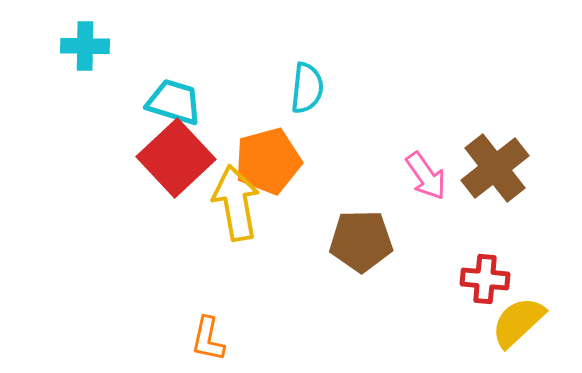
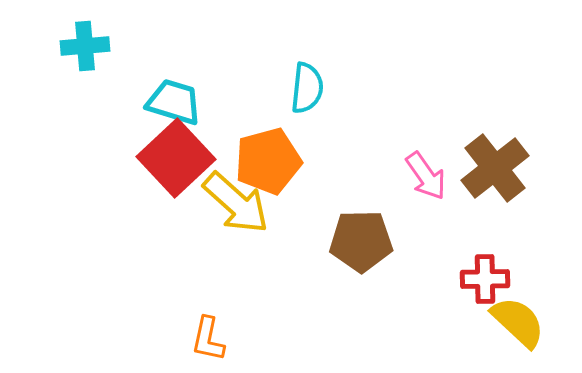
cyan cross: rotated 6 degrees counterclockwise
yellow arrow: rotated 142 degrees clockwise
red cross: rotated 6 degrees counterclockwise
yellow semicircle: rotated 86 degrees clockwise
